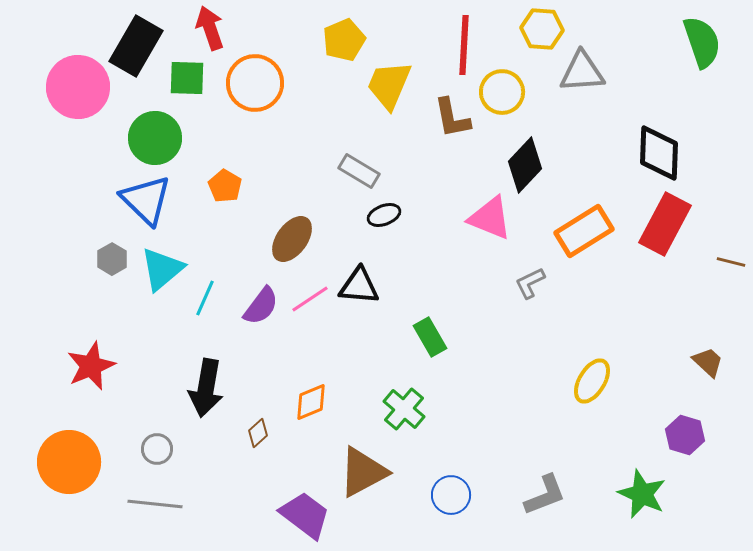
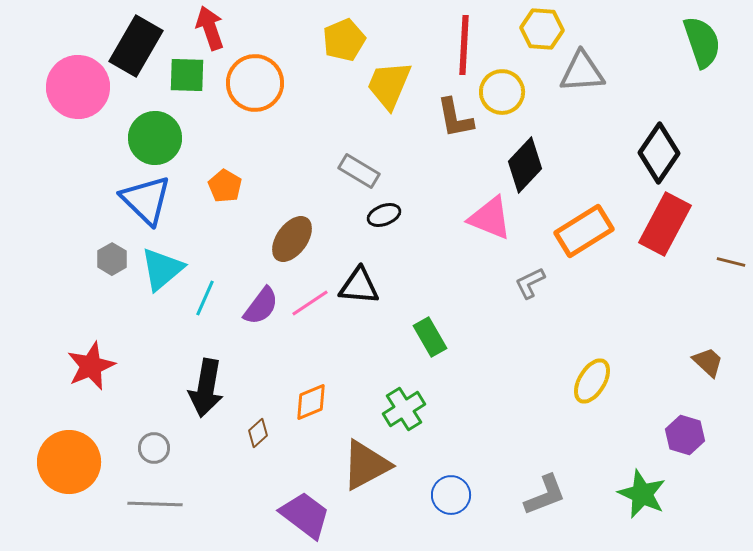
green square at (187, 78): moved 3 px up
brown L-shape at (452, 118): moved 3 px right
black diamond at (659, 153): rotated 32 degrees clockwise
pink line at (310, 299): moved 4 px down
green cross at (404, 409): rotated 18 degrees clockwise
gray circle at (157, 449): moved 3 px left, 1 px up
brown triangle at (363, 472): moved 3 px right, 7 px up
gray line at (155, 504): rotated 4 degrees counterclockwise
